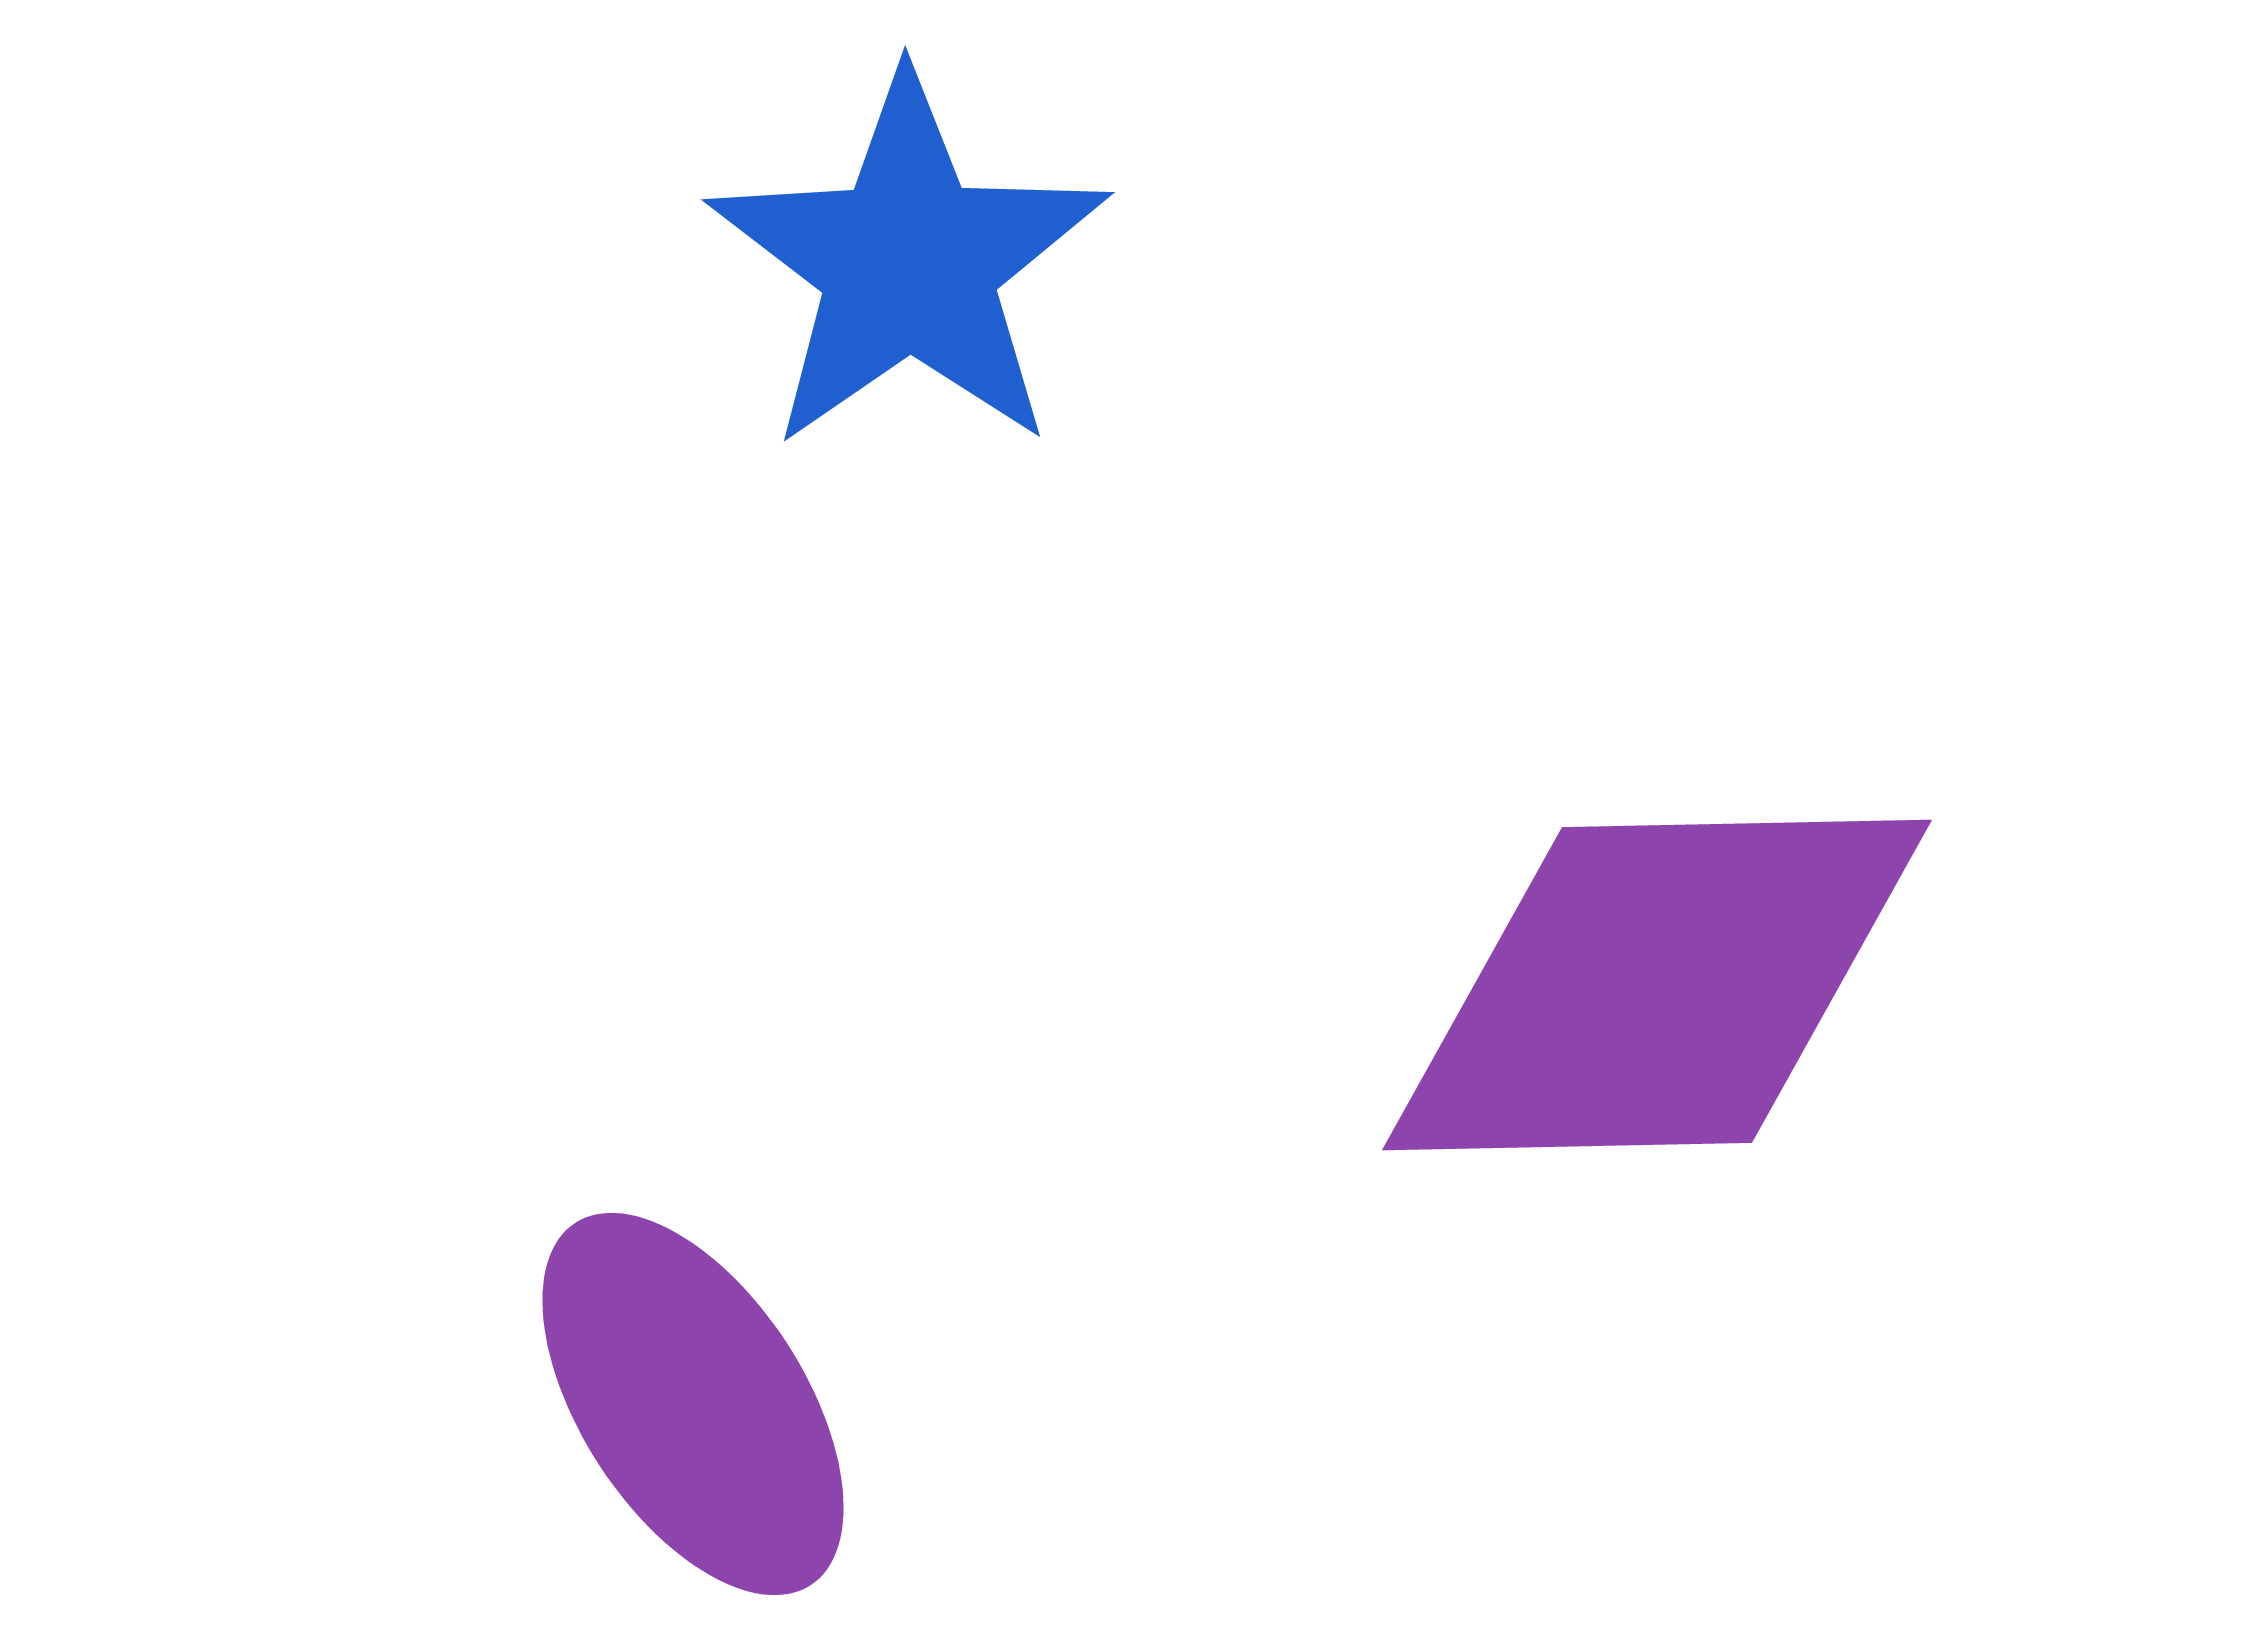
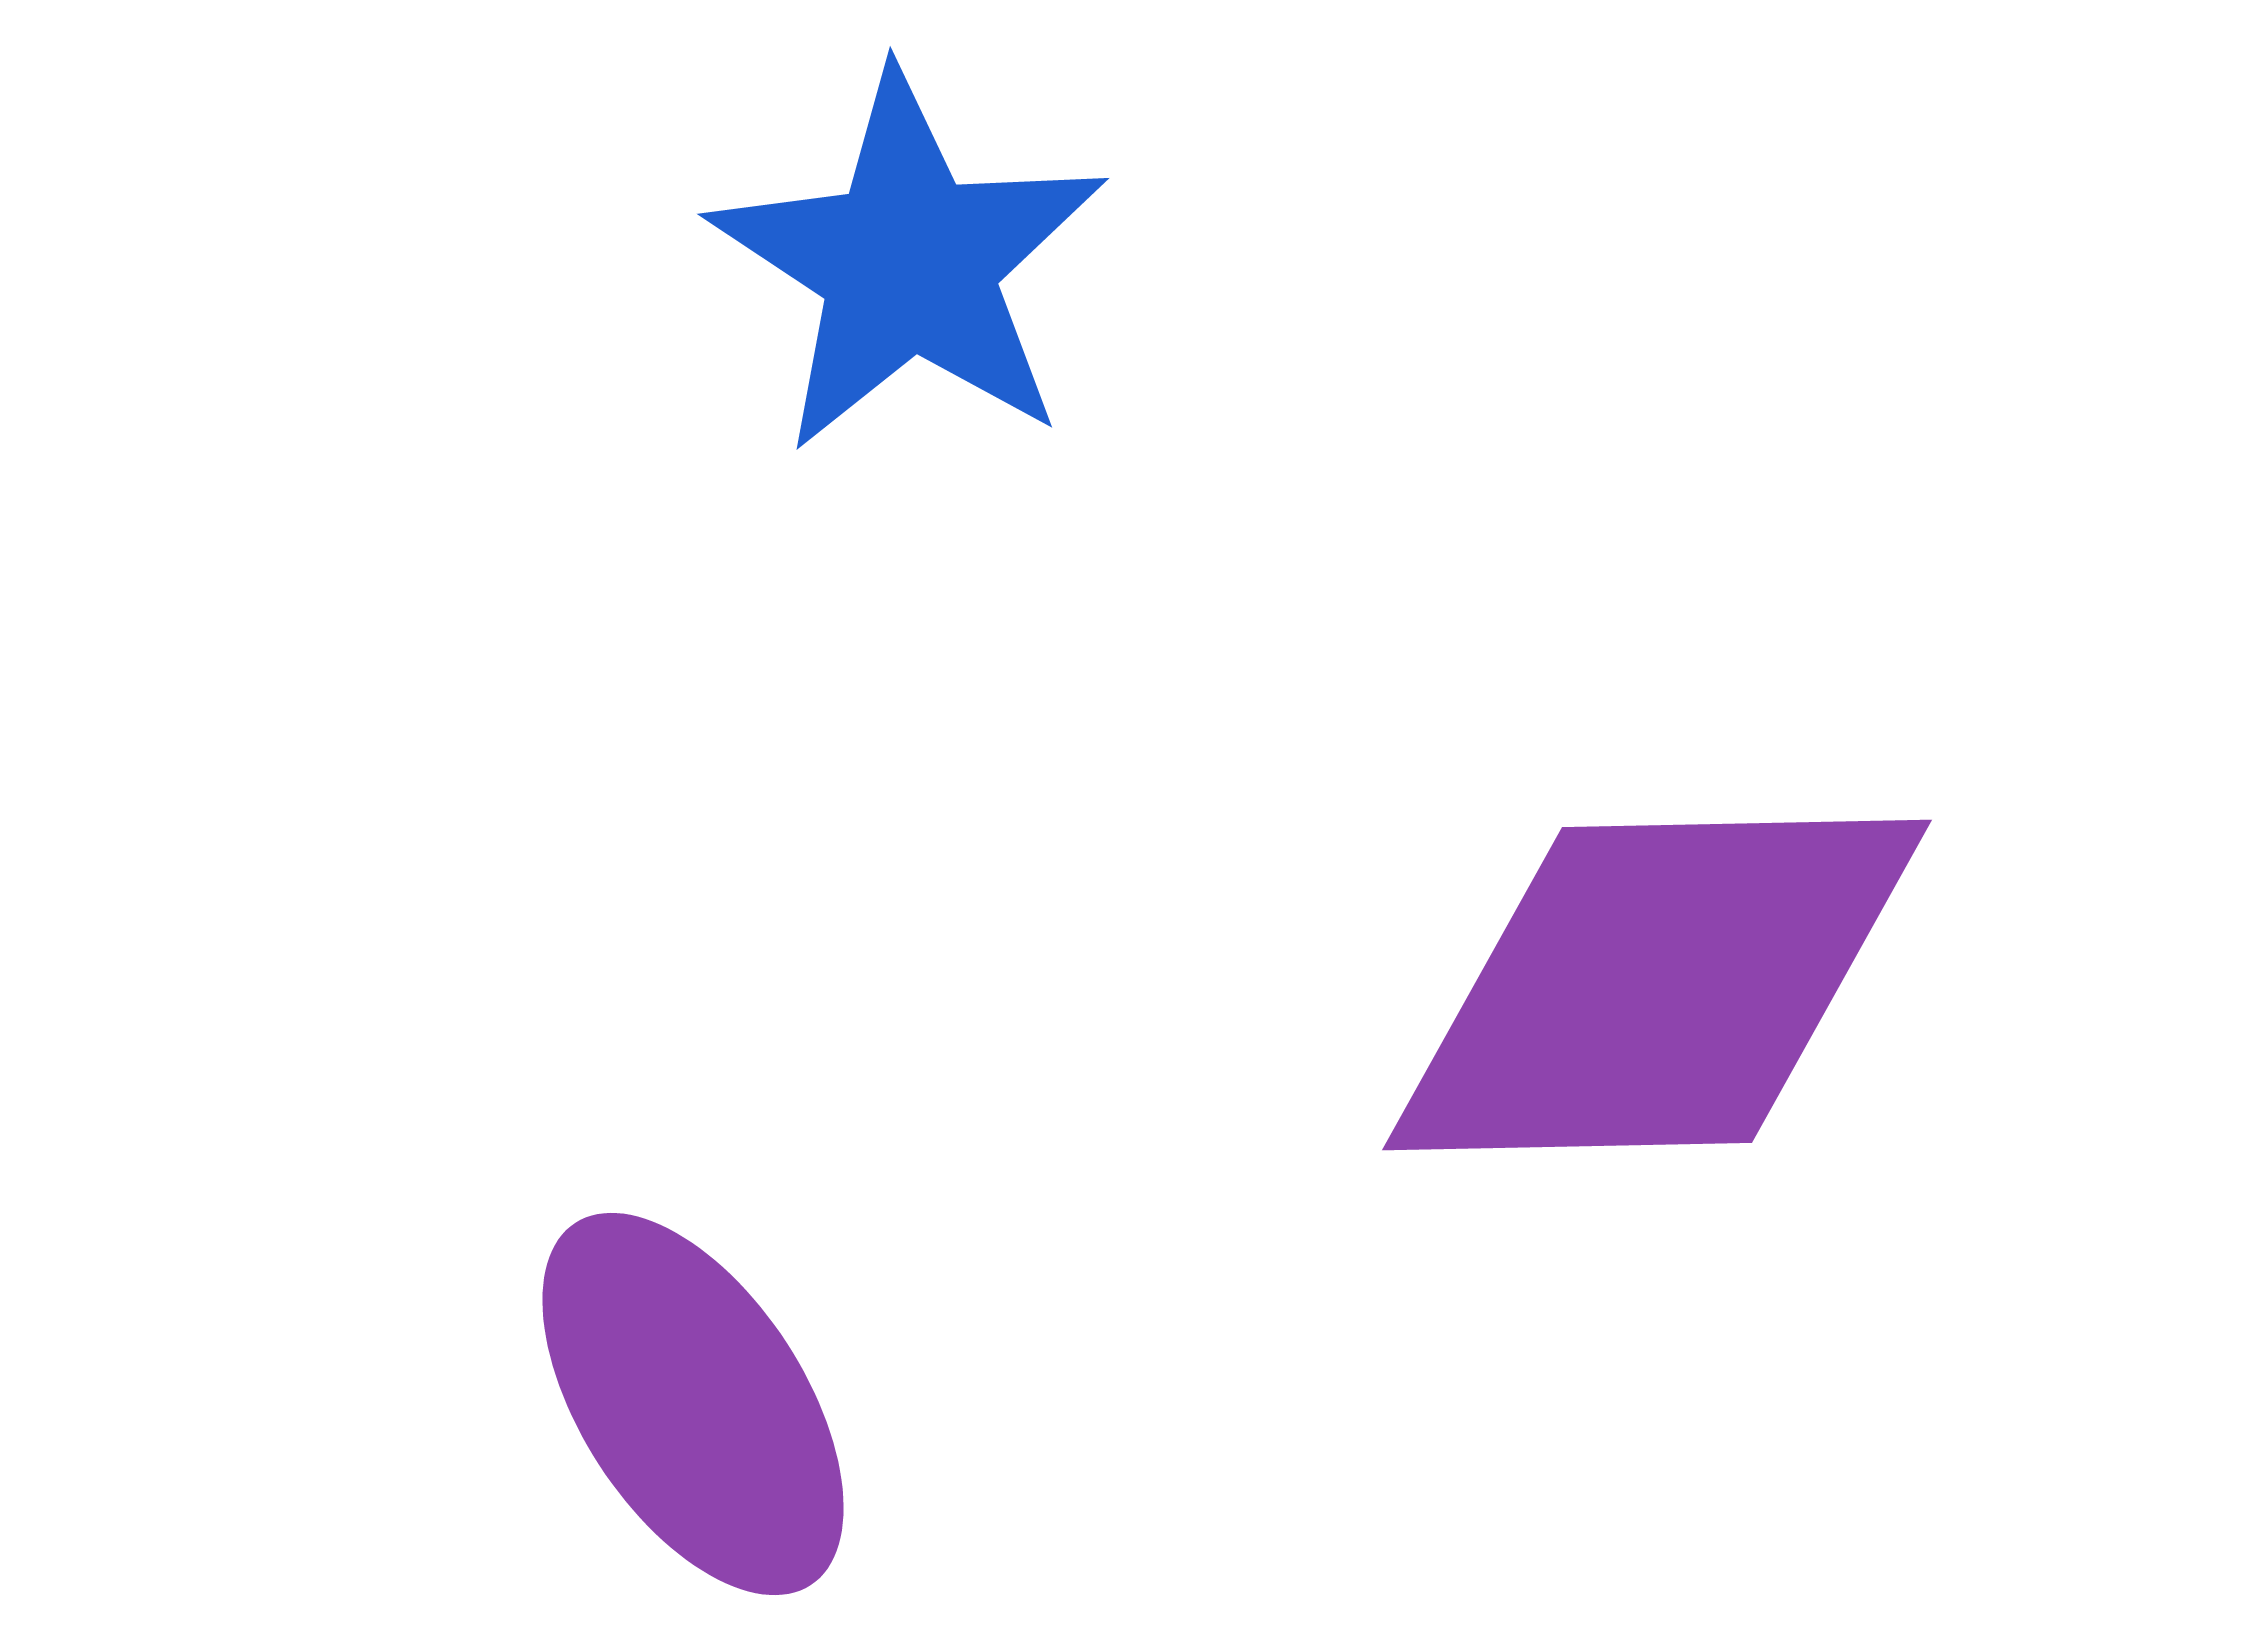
blue star: rotated 4 degrees counterclockwise
